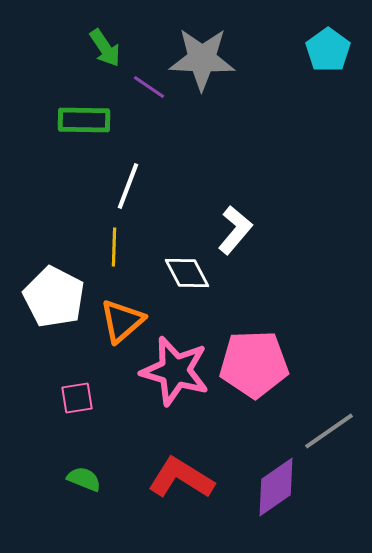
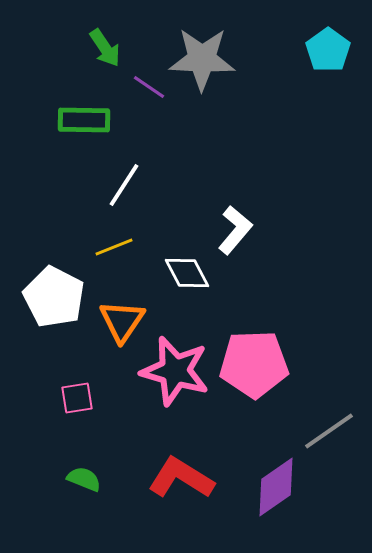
white line: moved 4 px left, 1 px up; rotated 12 degrees clockwise
yellow line: rotated 66 degrees clockwise
orange triangle: rotated 15 degrees counterclockwise
